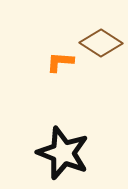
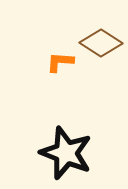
black star: moved 3 px right
